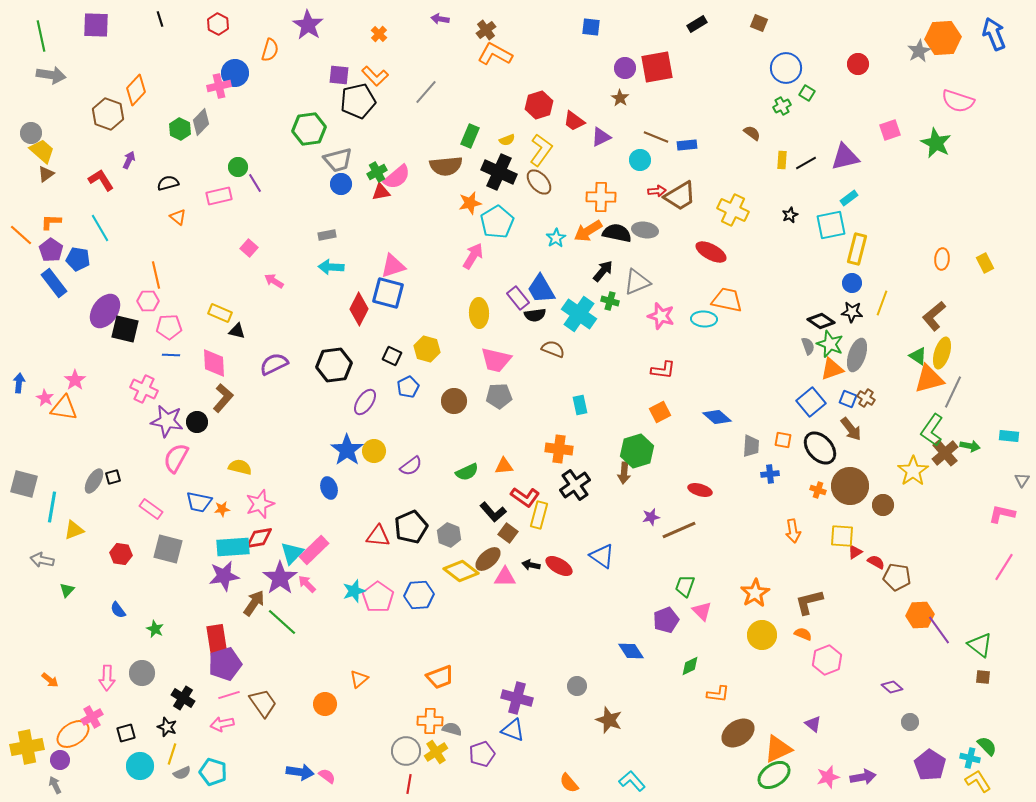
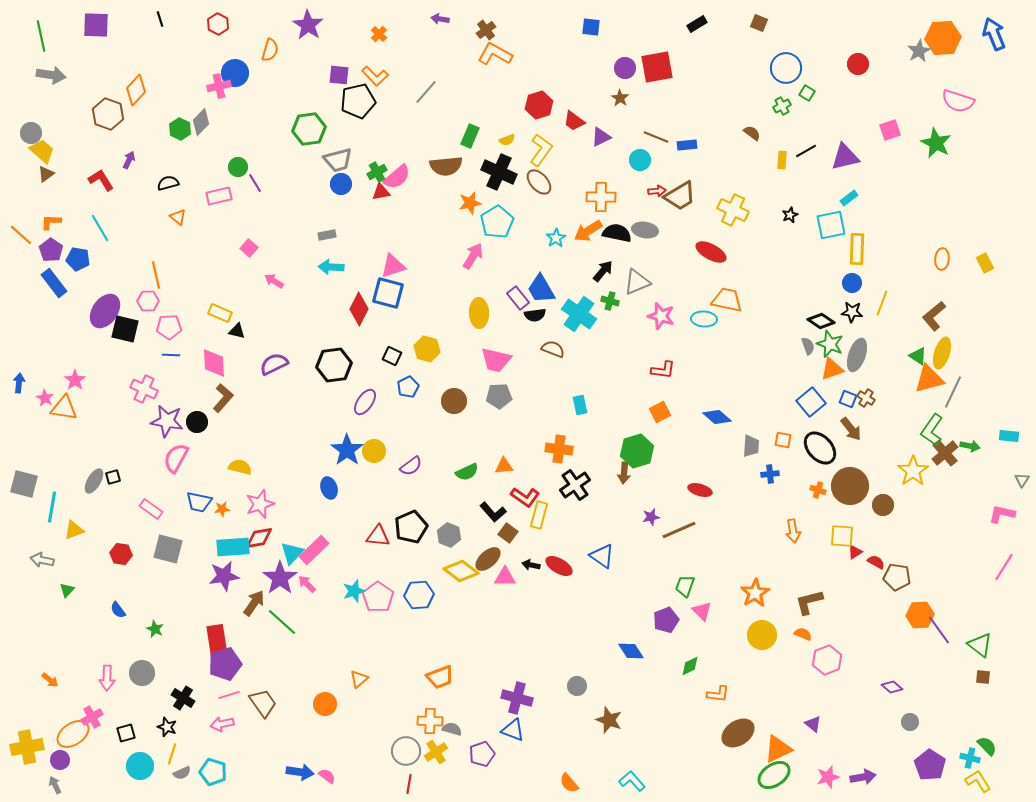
black line at (806, 163): moved 12 px up
yellow rectangle at (857, 249): rotated 12 degrees counterclockwise
